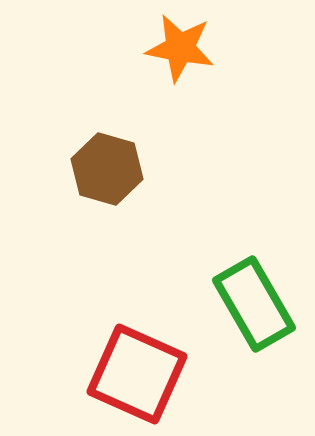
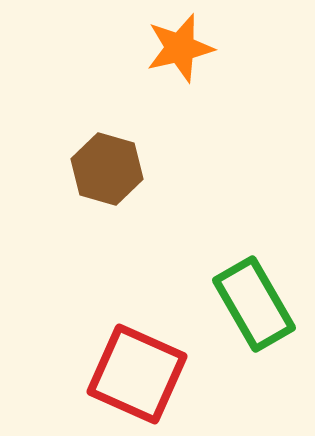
orange star: rotated 24 degrees counterclockwise
